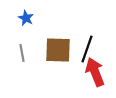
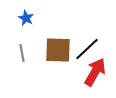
black line: rotated 28 degrees clockwise
red arrow: rotated 52 degrees clockwise
